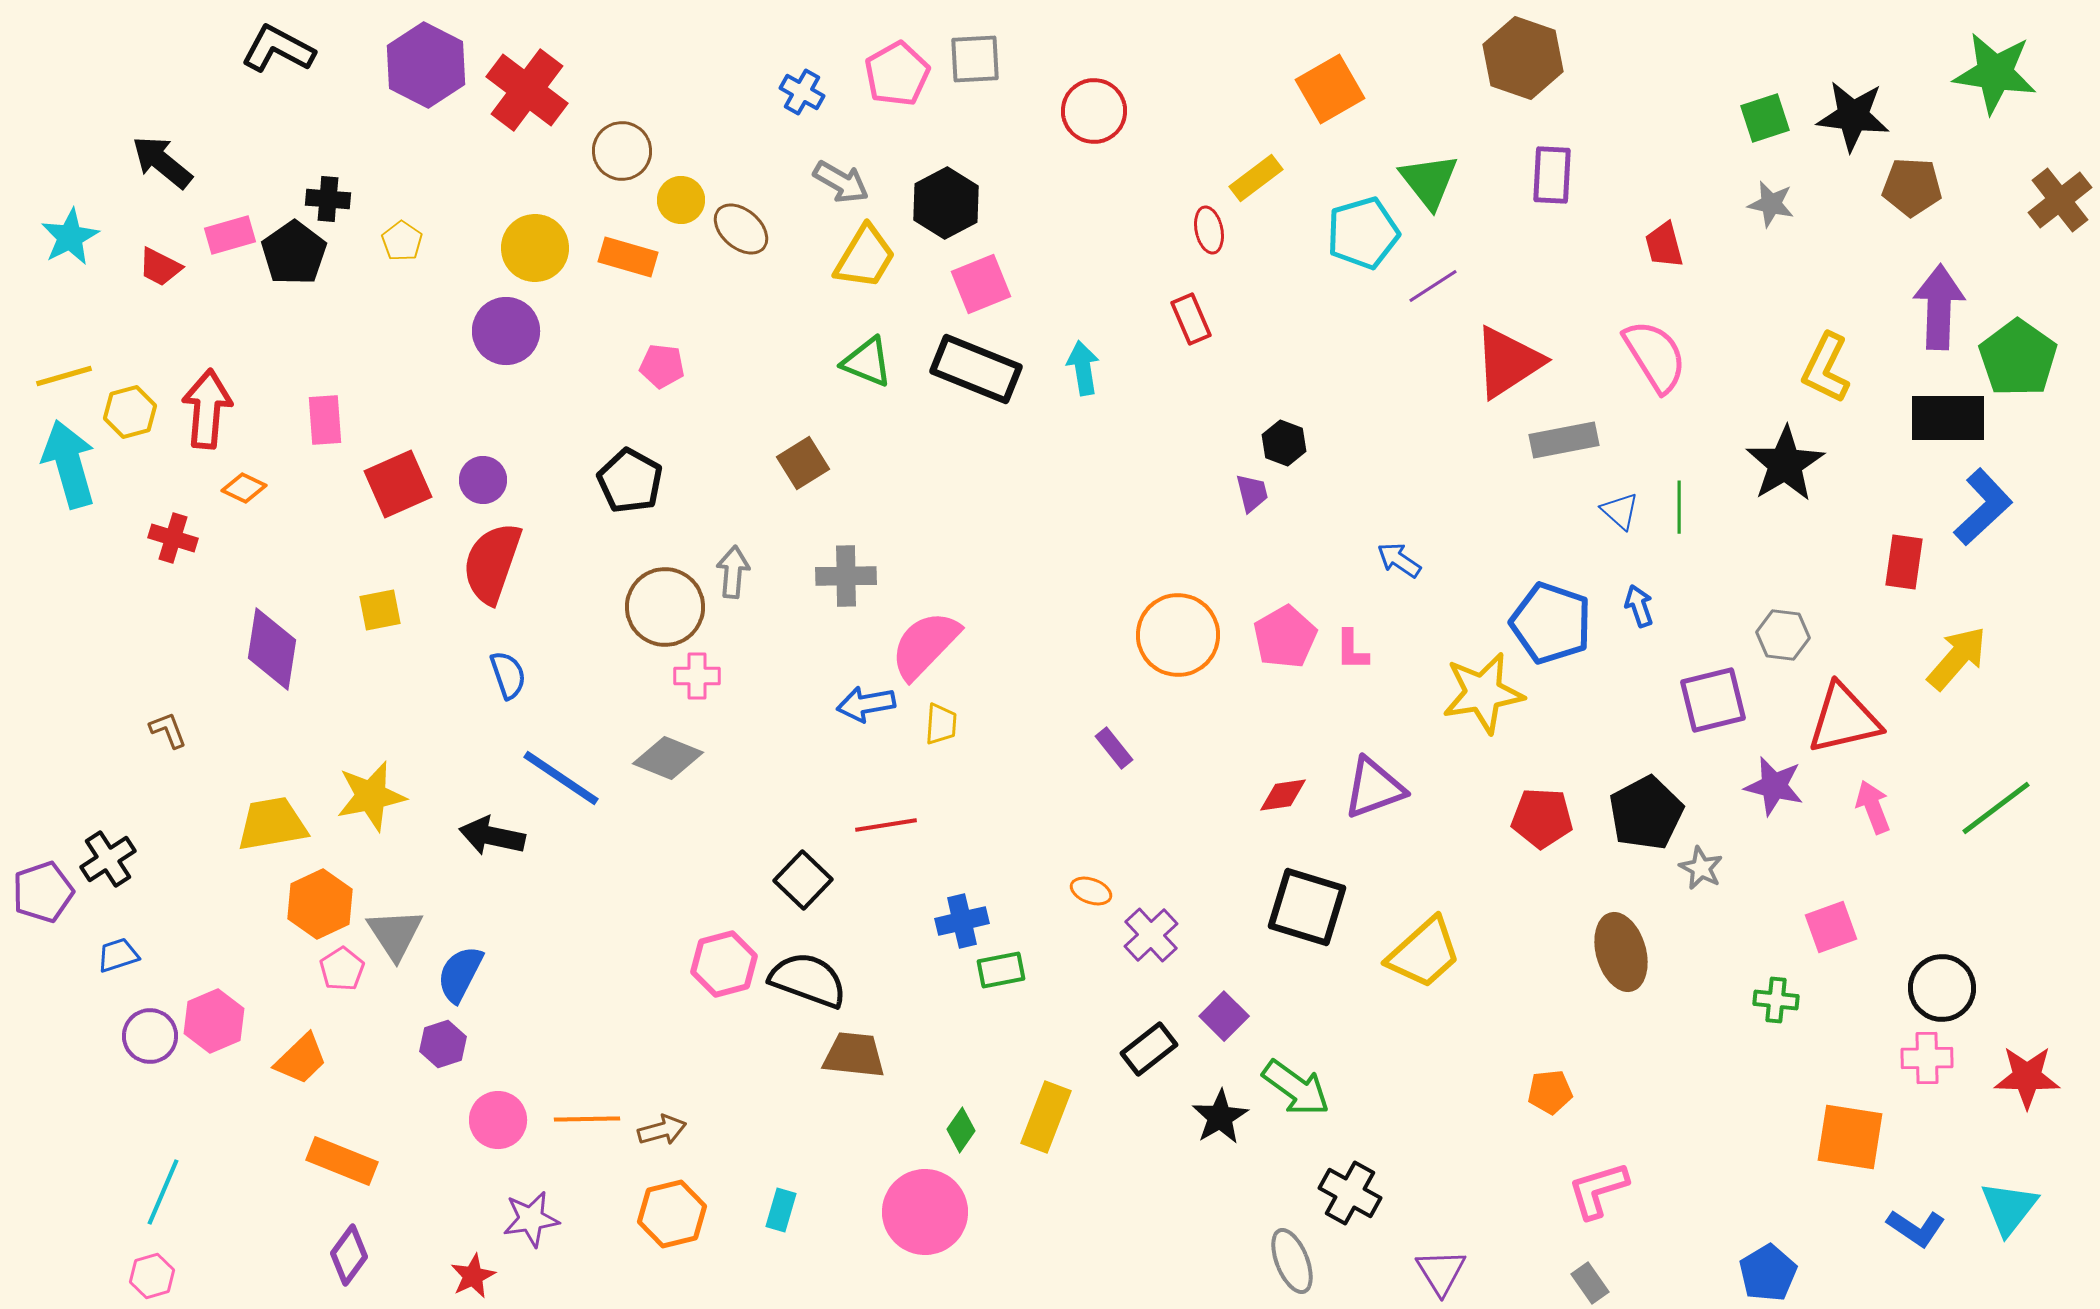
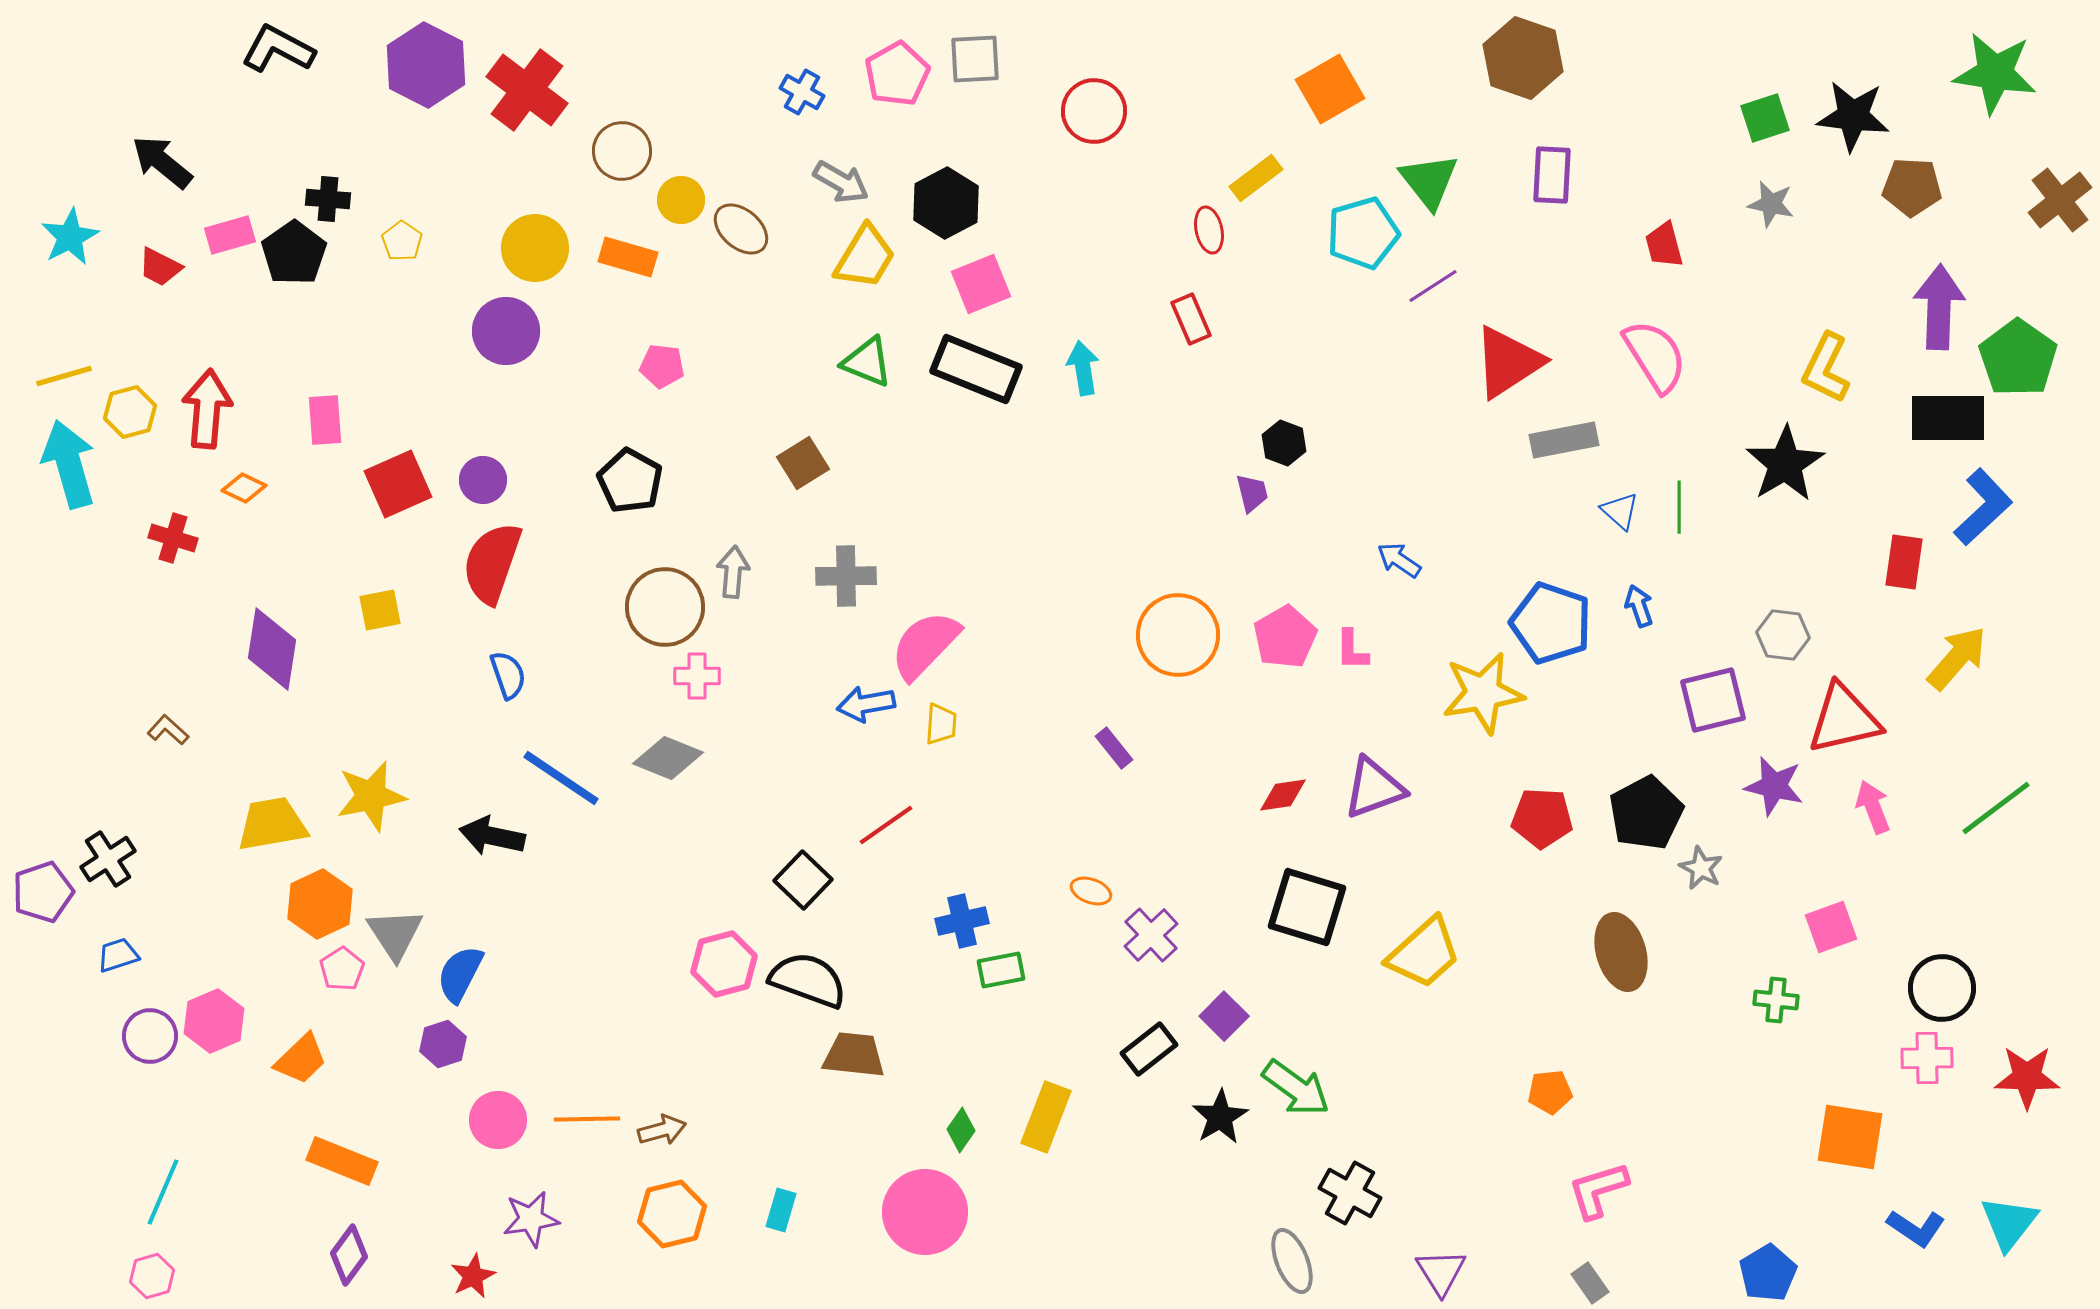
brown L-shape at (168, 730): rotated 27 degrees counterclockwise
red line at (886, 825): rotated 26 degrees counterclockwise
cyan triangle at (2009, 1208): moved 15 px down
